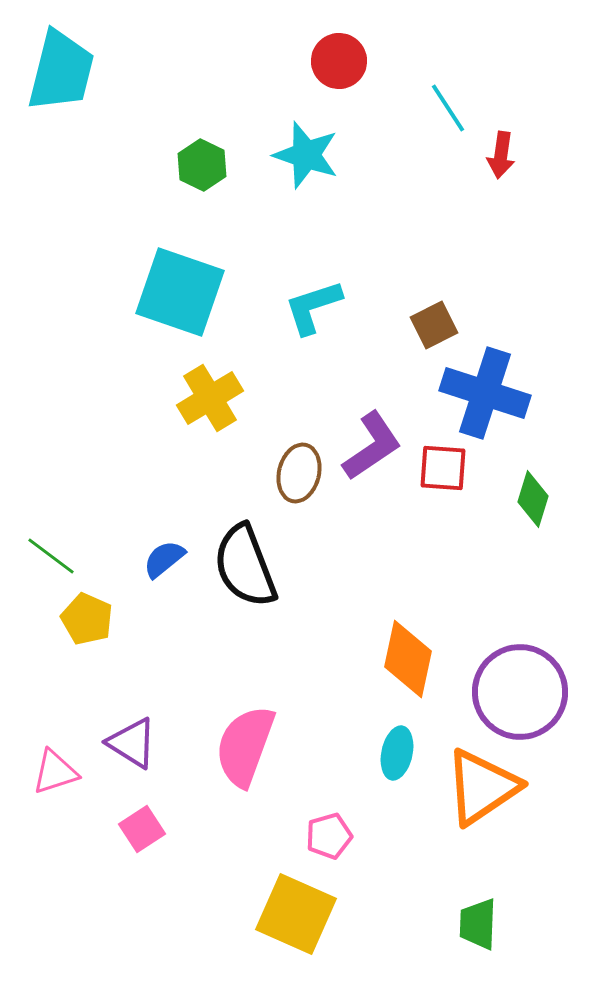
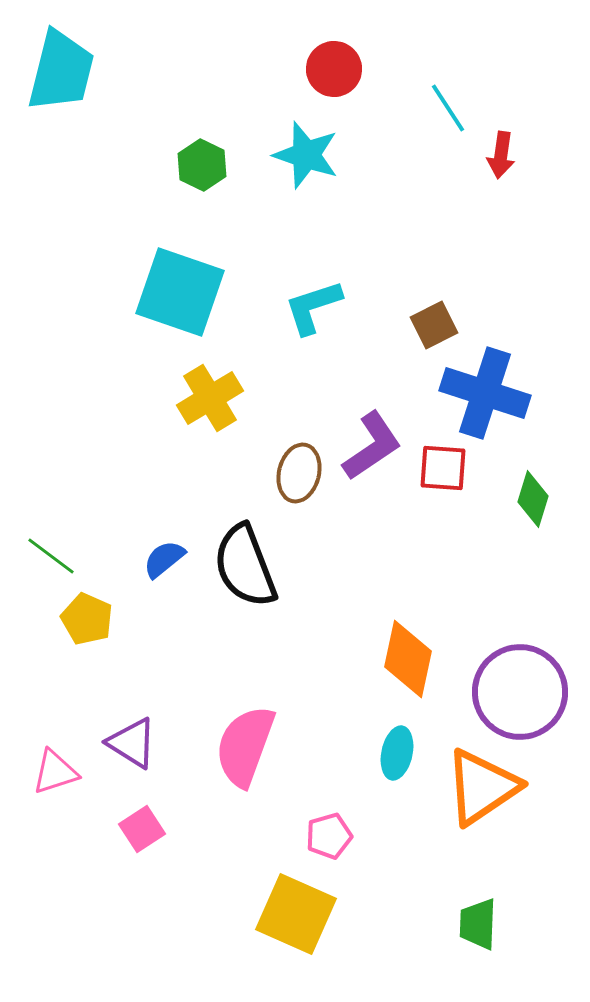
red circle: moved 5 px left, 8 px down
